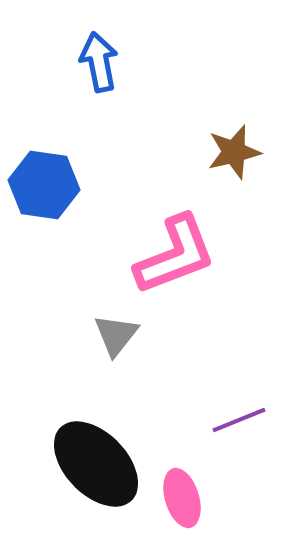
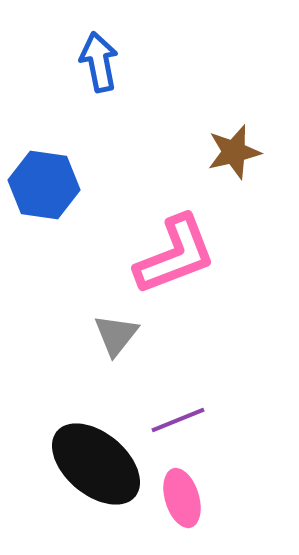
purple line: moved 61 px left
black ellipse: rotated 6 degrees counterclockwise
